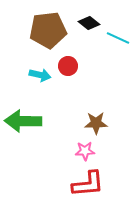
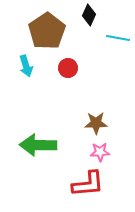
black diamond: moved 8 px up; rotated 75 degrees clockwise
brown pentagon: moved 1 px left, 1 px down; rotated 27 degrees counterclockwise
cyan line: rotated 15 degrees counterclockwise
red circle: moved 2 px down
cyan arrow: moved 14 px left, 9 px up; rotated 60 degrees clockwise
green arrow: moved 15 px right, 24 px down
pink star: moved 15 px right, 1 px down
